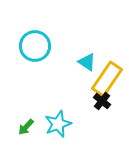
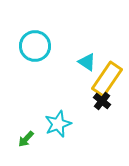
green arrow: moved 12 px down
